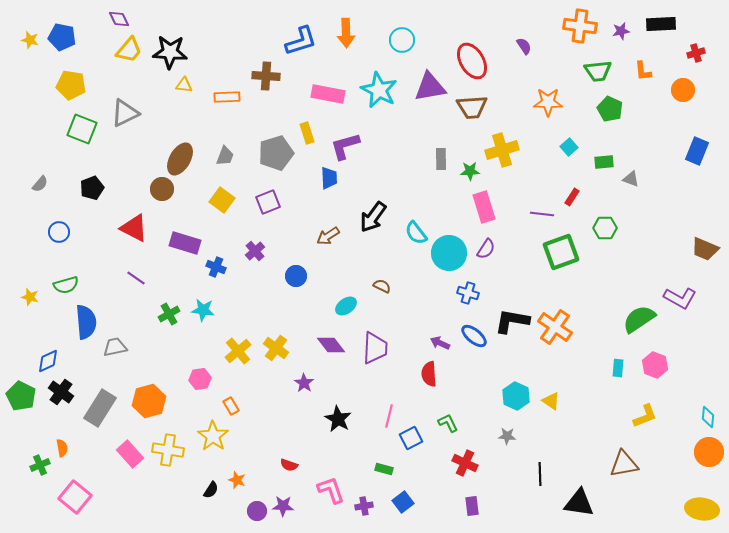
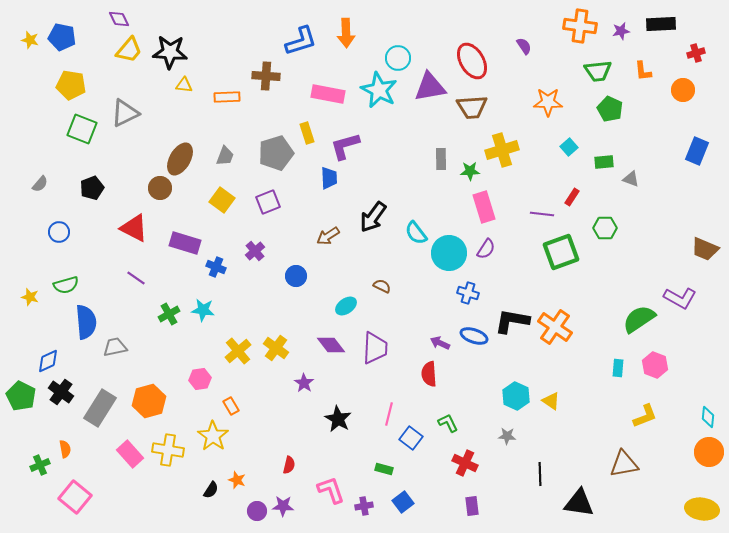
cyan circle at (402, 40): moved 4 px left, 18 px down
brown circle at (162, 189): moved 2 px left, 1 px up
blue ellipse at (474, 336): rotated 20 degrees counterclockwise
pink line at (389, 416): moved 2 px up
blue square at (411, 438): rotated 25 degrees counterclockwise
orange semicircle at (62, 448): moved 3 px right, 1 px down
red semicircle at (289, 465): rotated 96 degrees counterclockwise
